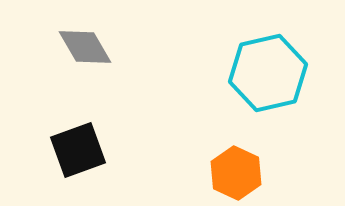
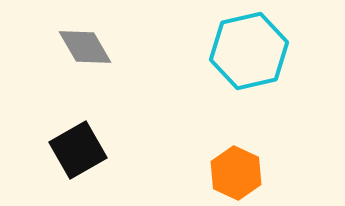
cyan hexagon: moved 19 px left, 22 px up
black square: rotated 10 degrees counterclockwise
